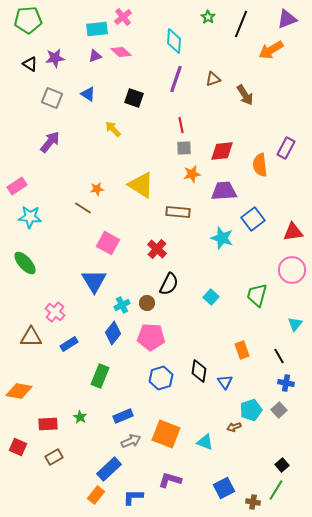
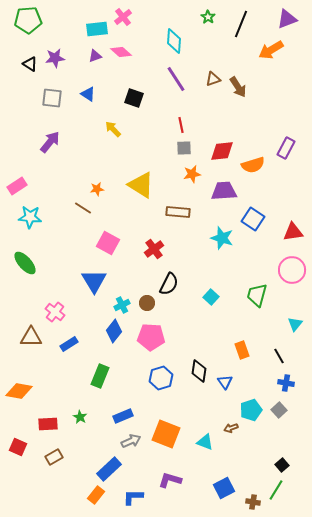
purple line at (176, 79): rotated 52 degrees counterclockwise
brown arrow at (245, 95): moved 7 px left, 8 px up
gray square at (52, 98): rotated 15 degrees counterclockwise
orange semicircle at (260, 165): moved 7 px left; rotated 100 degrees counterclockwise
blue square at (253, 219): rotated 20 degrees counterclockwise
red cross at (157, 249): moved 3 px left; rotated 12 degrees clockwise
blue diamond at (113, 333): moved 1 px right, 2 px up
brown arrow at (234, 427): moved 3 px left, 1 px down
